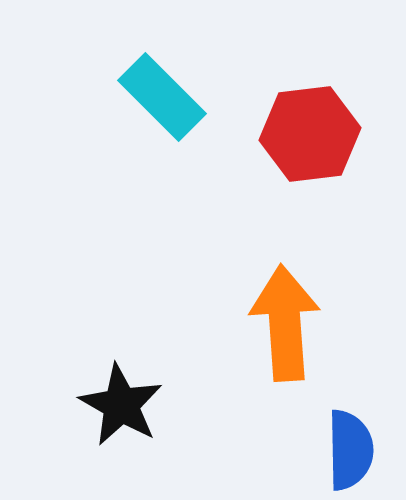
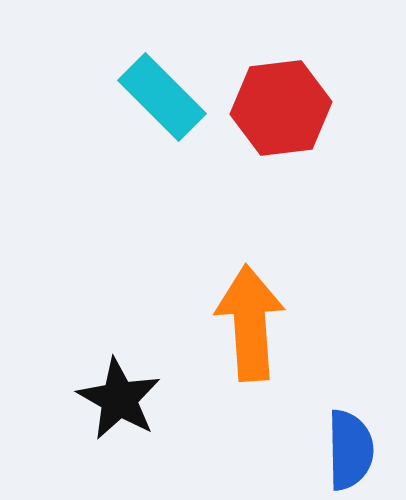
red hexagon: moved 29 px left, 26 px up
orange arrow: moved 35 px left
black star: moved 2 px left, 6 px up
